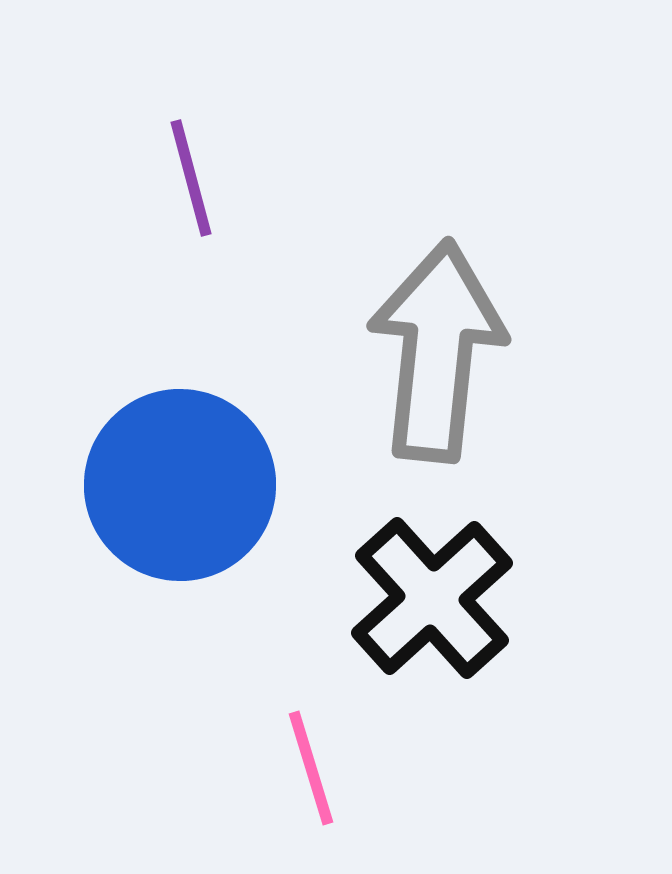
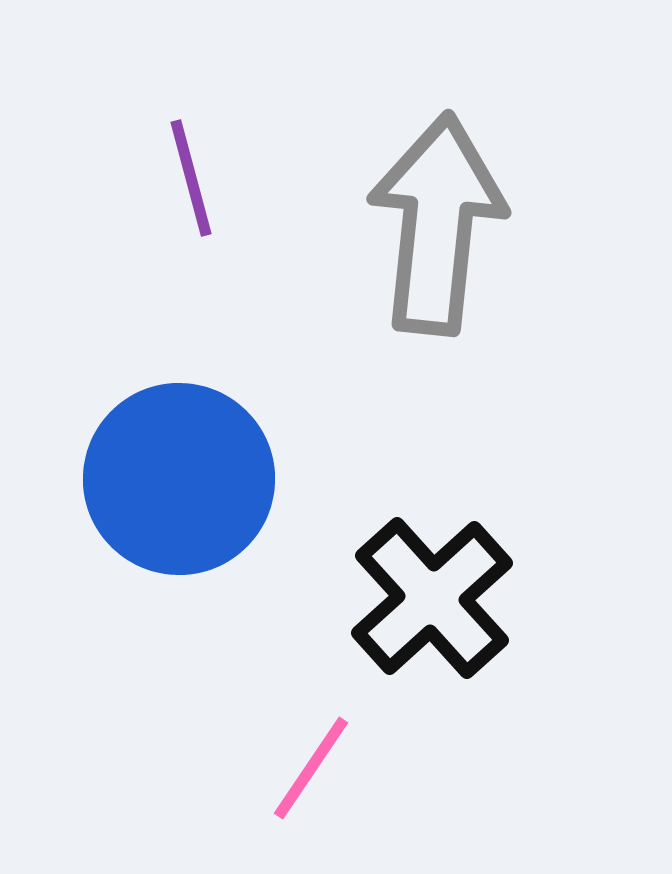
gray arrow: moved 127 px up
blue circle: moved 1 px left, 6 px up
pink line: rotated 51 degrees clockwise
